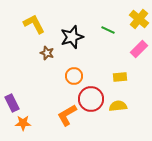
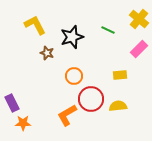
yellow L-shape: moved 1 px right, 1 px down
yellow rectangle: moved 2 px up
